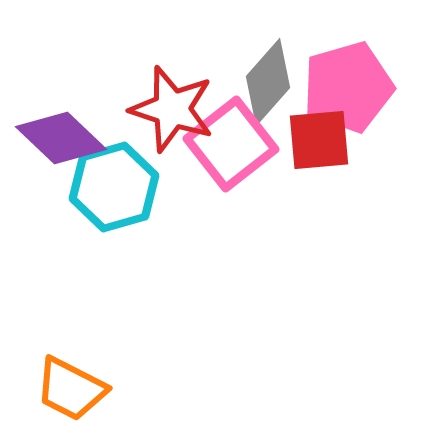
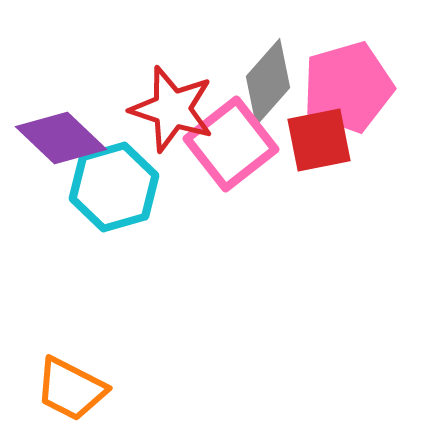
red square: rotated 6 degrees counterclockwise
